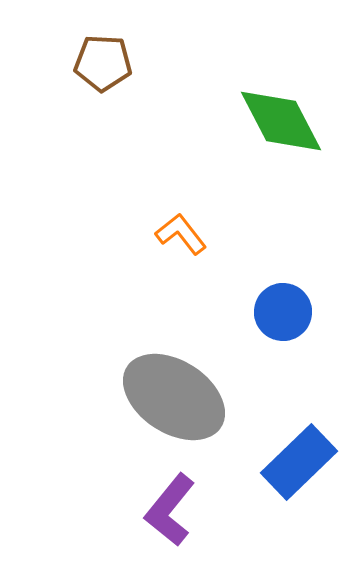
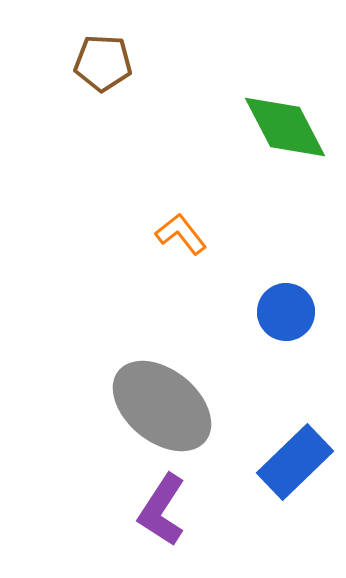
green diamond: moved 4 px right, 6 px down
blue circle: moved 3 px right
gray ellipse: moved 12 px left, 9 px down; rotated 6 degrees clockwise
blue rectangle: moved 4 px left
purple L-shape: moved 8 px left; rotated 6 degrees counterclockwise
